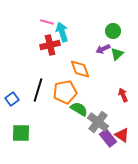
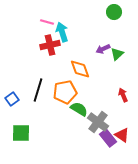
green circle: moved 1 px right, 19 px up
